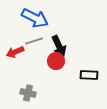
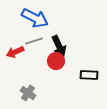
gray cross: rotated 21 degrees clockwise
